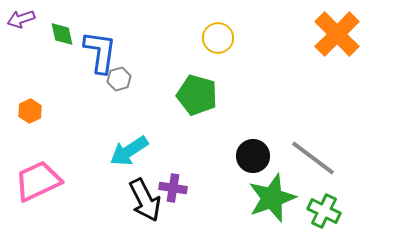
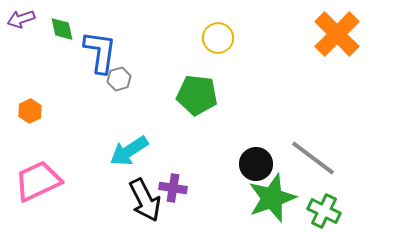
green diamond: moved 5 px up
green pentagon: rotated 9 degrees counterclockwise
black circle: moved 3 px right, 8 px down
